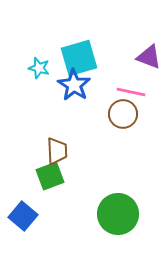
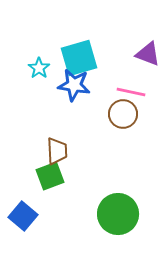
purple triangle: moved 1 px left, 3 px up
cyan star: rotated 20 degrees clockwise
blue star: rotated 24 degrees counterclockwise
